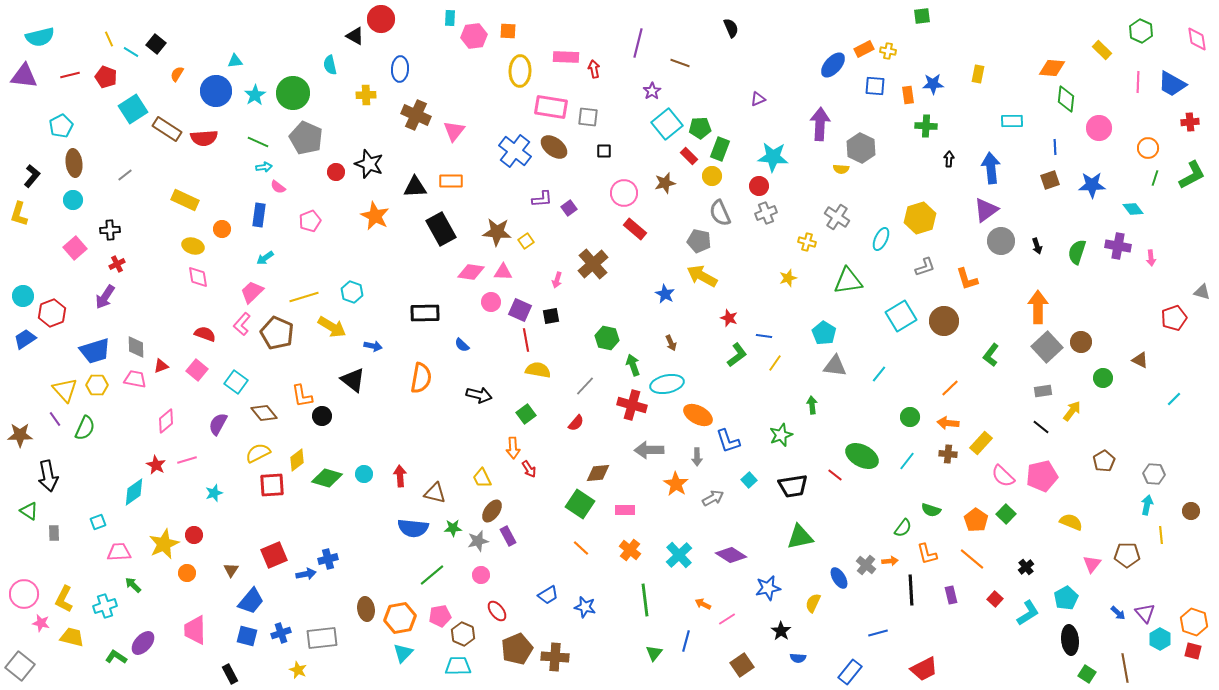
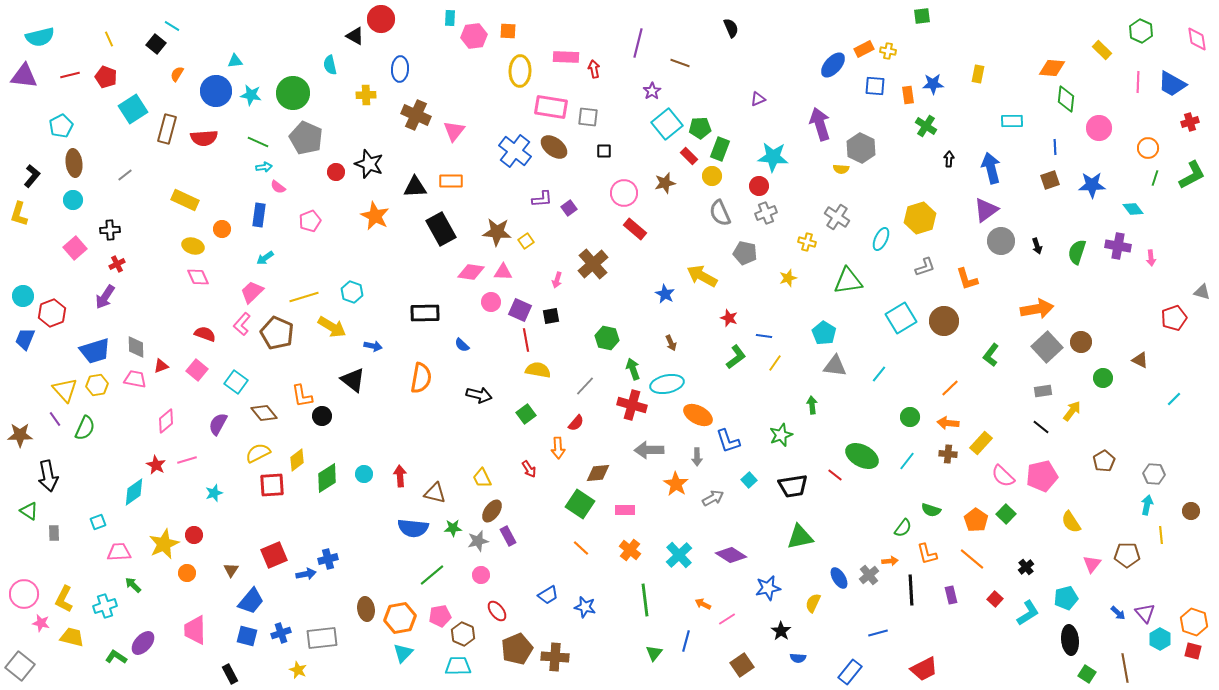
cyan line at (131, 52): moved 41 px right, 26 px up
cyan star at (255, 95): moved 4 px left; rotated 30 degrees counterclockwise
red cross at (1190, 122): rotated 12 degrees counterclockwise
purple arrow at (820, 124): rotated 20 degrees counterclockwise
green cross at (926, 126): rotated 30 degrees clockwise
brown rectangle at (167, 129): rotated 72 degrees clockwise
blue arrow at (991, 168): rotated 8 degrees counterclockwise
gray pentagon at (699, 241): moved 46 px right, 12 px down
pink diamond at (198, 277): rotated 15 degrees counterclockwise
orange arrow at (1038, 307): moved 1 px left, 2 px down; rotated 80 degrees clockwise
cyan square at (901, 316): moved 2 px down
blue trapezoid at (25, 339): rotated 35 degrees counterclockwise
green L-shape at (737, 355): moved 1 px left, 2 px down
green arrow at (633, 365): moved 4 px down
yellow hexagon at (97, 385): rotated 10 degrees counterclockwise
orange arrow at (513, 448): moved 45 px right
green diamond at (327, 478): rotated 48 degrees counterclockwise
yellow semicircle at (1071, 522): rotated 145 degrees counterclockwise
gray cross at (866, 565): moved 3 px right, 10 px down; rotated 12 degrees clockwise
cyan pentagon at (1066, 598): rotated 15 degrees clockwise
